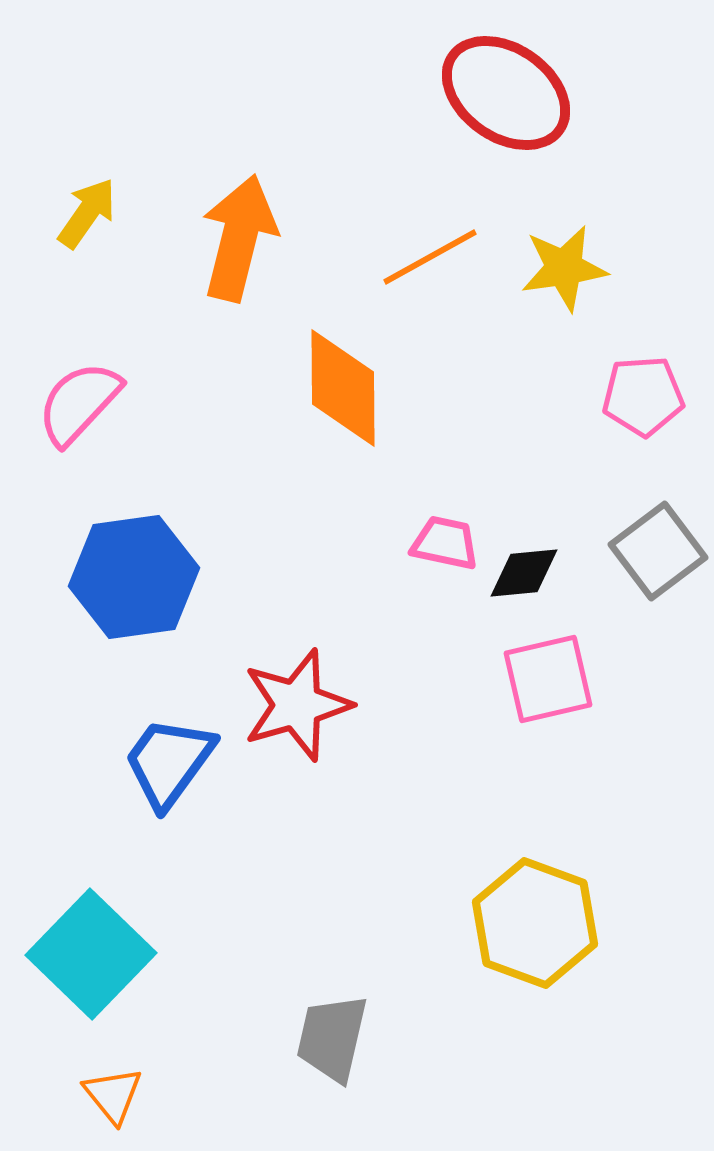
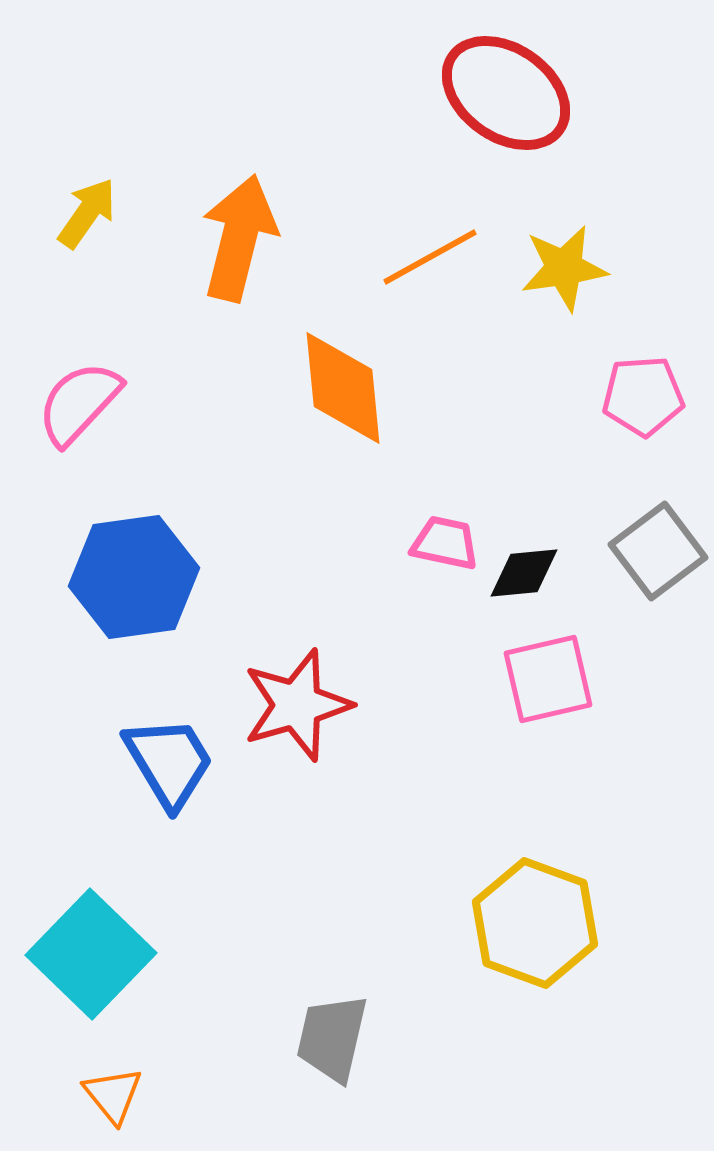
orange diamond: rotated 5 degrees counterclockwise
blue trapezoid: rotated 113 degrees clockwise
